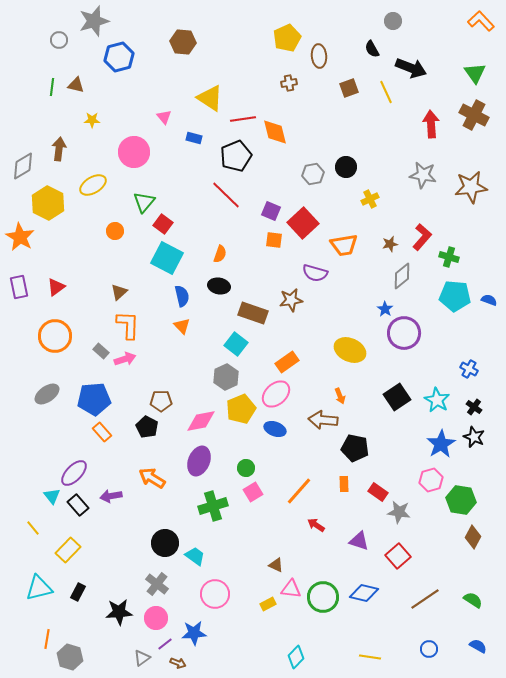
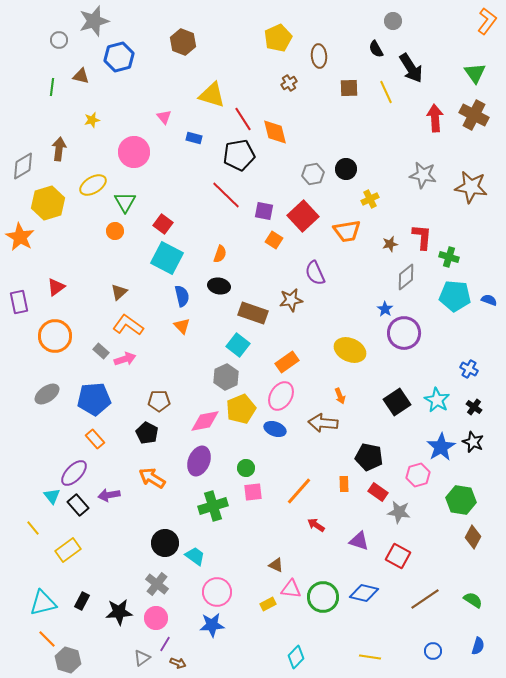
orange L-shape at (481, 21): moved 6 px right; rotated 80 degrees clockwise
yellow pentagon at (287, 38): moved 9 px left
brown hexagon at (183, 42): rotated 15 degrees clockwise
black semicircle at (372, 49): moved 4 px right
black arrow at (411, 68): rotated 36 degrees clockwise
brown cross at (289, 83): rotated 21 degrees counterclockwise
brown triangle at (76, 85): moved 5 px right, 9 px up
brown square at (349, 88): rotated 18 degrees clockwise
yellow triangle at (210, 98): moved 2 px right, 3 px up; rotated 16 degrees counterclockwise
red line at (243, 119): rotated 65 degrees clockwise
yellow star at (92, 120): rotated 14 degrees counterclockwise
red arrow at (431, 124): moved 4 px right, 6 px up
black pentagon at (236, 156): moved 3 px right, 1 px up; rotated 12 degrees clockwise
black circle at (346, 167): moved 2 px down
brown star at (471, 187): rotated 16 degrees clockwise
green triangle at (144, 202): moved 19 px left; rotated 10 degrees counterclockwise
yellow hexagon at (48, 203): rotated 16 degrees clockwise
purple square at (271, 211): moved 7 px left; rotated 12 degrees counterclockwise
red square at (303, 223): moved 7 px up
red L-shape at (422, 237): rotated 36 degrees counterclockwise
orange square at (274, 240): rotated 24 degrees clockwise
orange trapezoid at (344, 245): moved 3 px right, 14 px up
purple semicircle at (315, 273): rotated 50 degrees clockwise
gray diamond at (402, 276): moved 4 px right, 1 px down
purple rectangle at (19, 287): moved 15 px down
orange L-shape at (128, 325): rotated 56 degrees counterclockwise
cyan square at (236, 344): moved 2 px right, 1 px down
pink ellipse at (276, 394): moved 5 px right, 2 px down; rotated 16 degrees counterclockwise
black square at (397, 397): moved 5 px down
brown pentagon at (161, 401): moved 2 px left
brown arrow at (323, 420): moved 3 px down
pink diamond at (201, 421): moved 4 px right
black pentagon at (147, 427): moved 6 px down
orange rectangle at (102, 432): moved 7 px left, 7 px down
black star at (474, 437): moved 1 px left, 5 px down
blue star at (441, 444): moved 3 px down
black pentagon at (355, 448): moved 14 px right, 9 px down
pink hexagon at (431, 480): moved 13 px left, 5 px up
pink square at (253, 492): rotated 24 degrees clockwise
purple arrow at (111, 496): moved 2 px left, 1 px up
yellow rectangle at (68, 550): rotated 10 degrees clockwise
red square at (398, 556): rotated 20 degrees counterclockwise
cyan triangle at (39, 588): moved 4 px right, 15 px down
black rectangle at (78, 592): moved 4 px right, 9 px down
pink circle at (215, 594): moved 2 px right, 2 px up
blue star at (194, 633): moved 18 px right, 8 px up
orange line at (47, 639): rotated 54 degrees counterclockwise
purple line at (165, 644): rotated 21 degrees counterclockwise
blue semicircle at (478, 646): rotated 78 degrees clockwise
blue circle at (429, 649): moved 4 px right, 2 px down
gray hexagon at (70, 657): moved 2 px left, 3 px down
